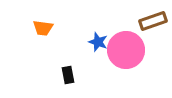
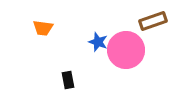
black rectangle: moved 5 px down
